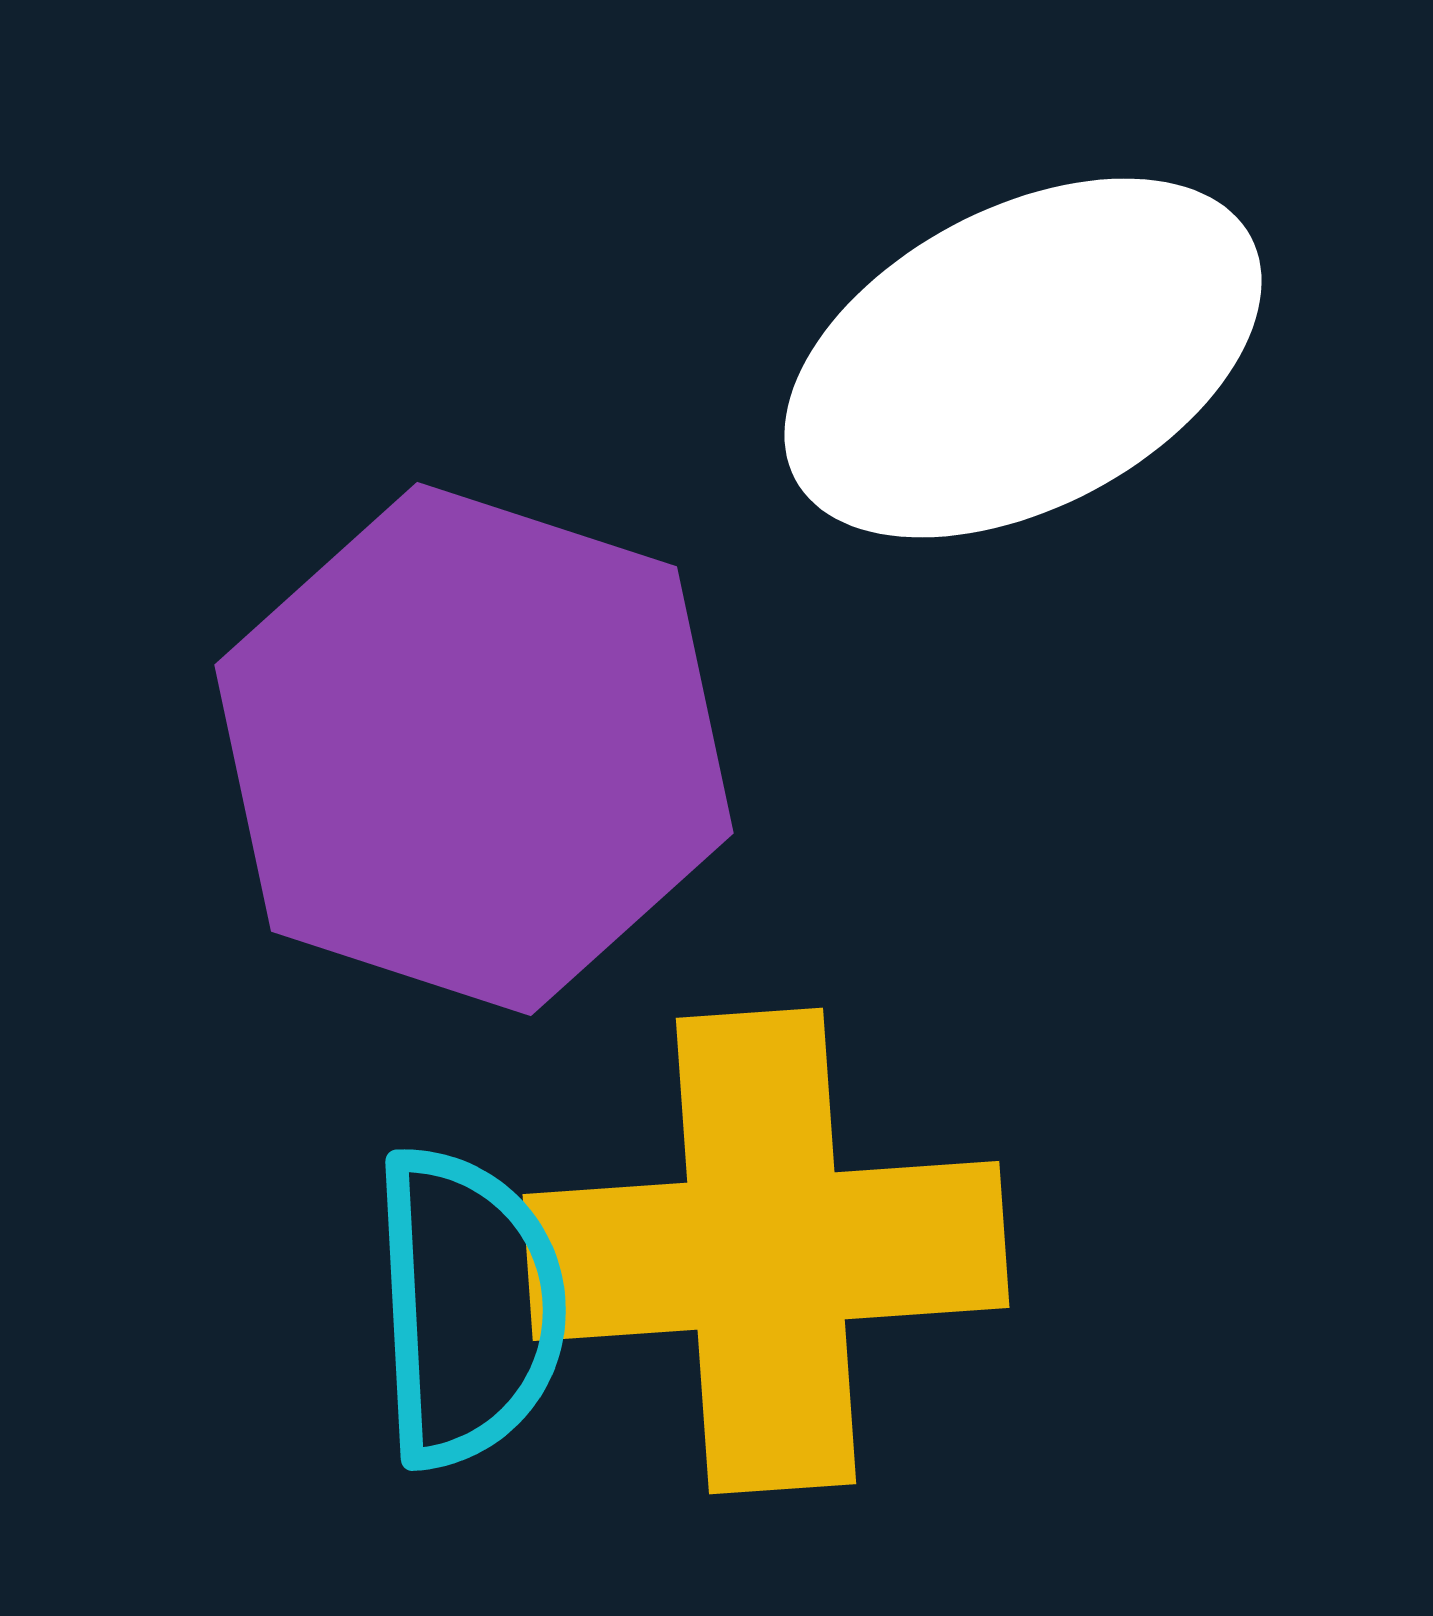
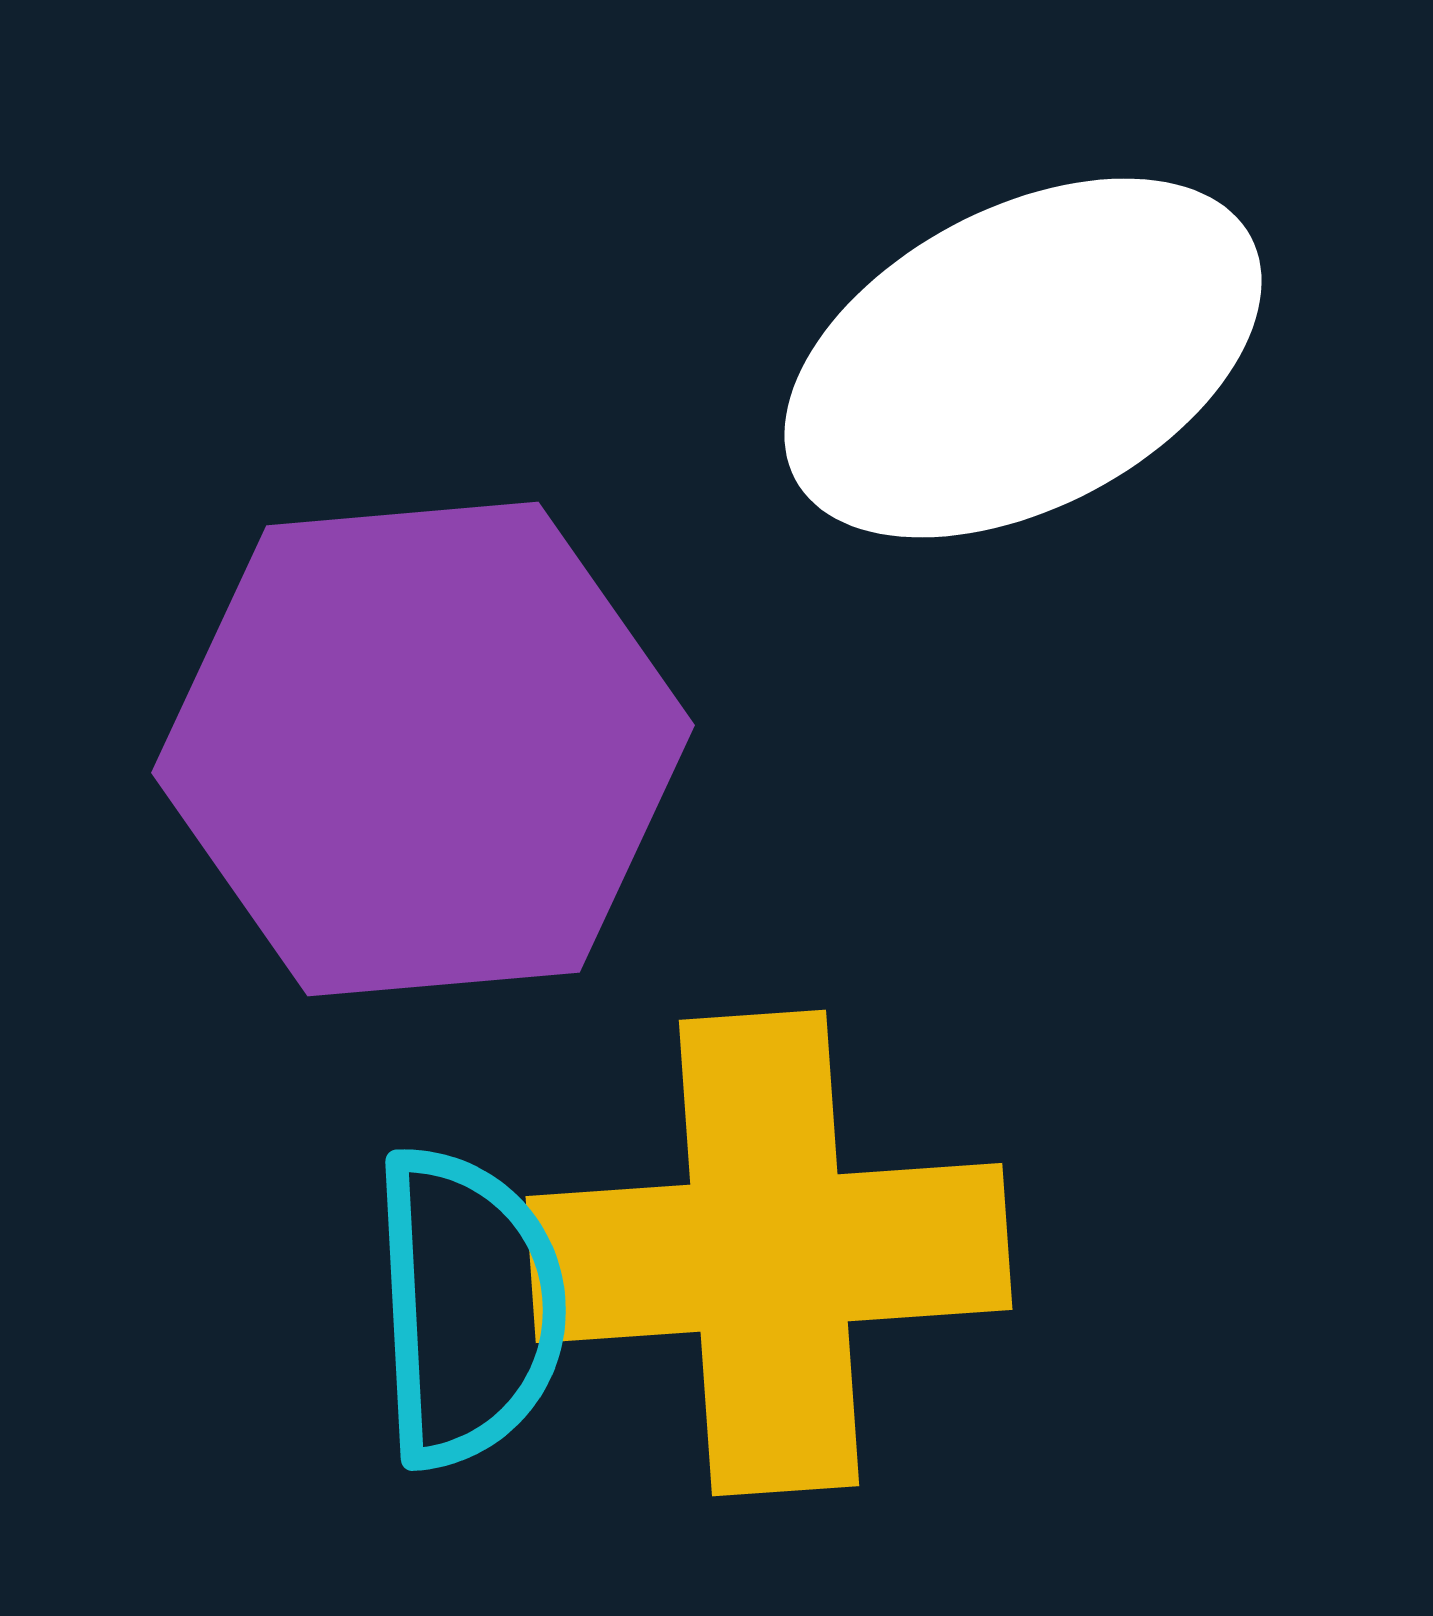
purple hexagon: moved 51 px left; rotated 23 degrees counterclockwise
yellow cross: moved 3 px right, 2 px down
